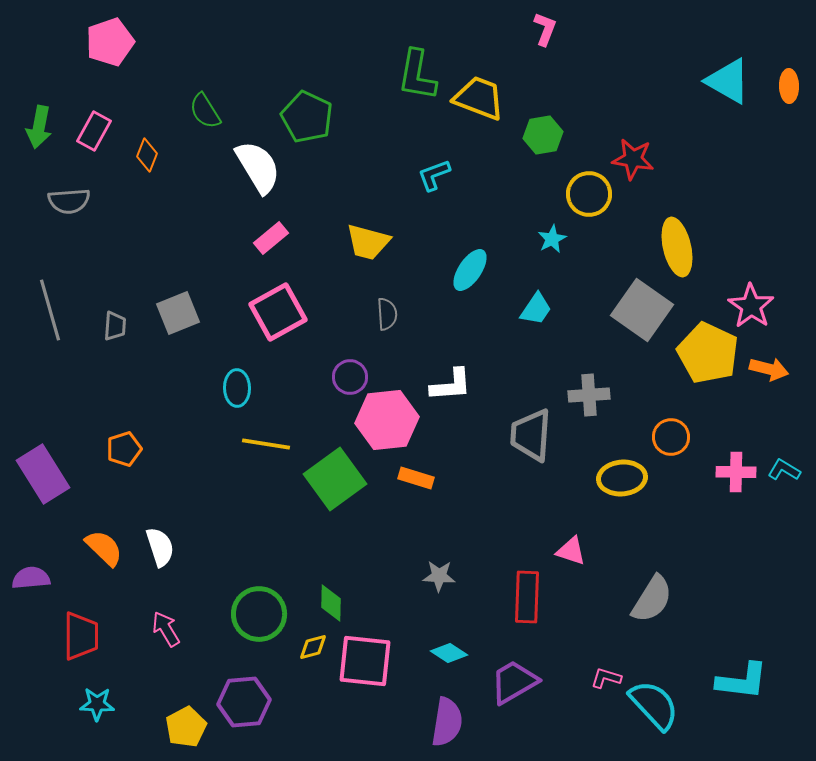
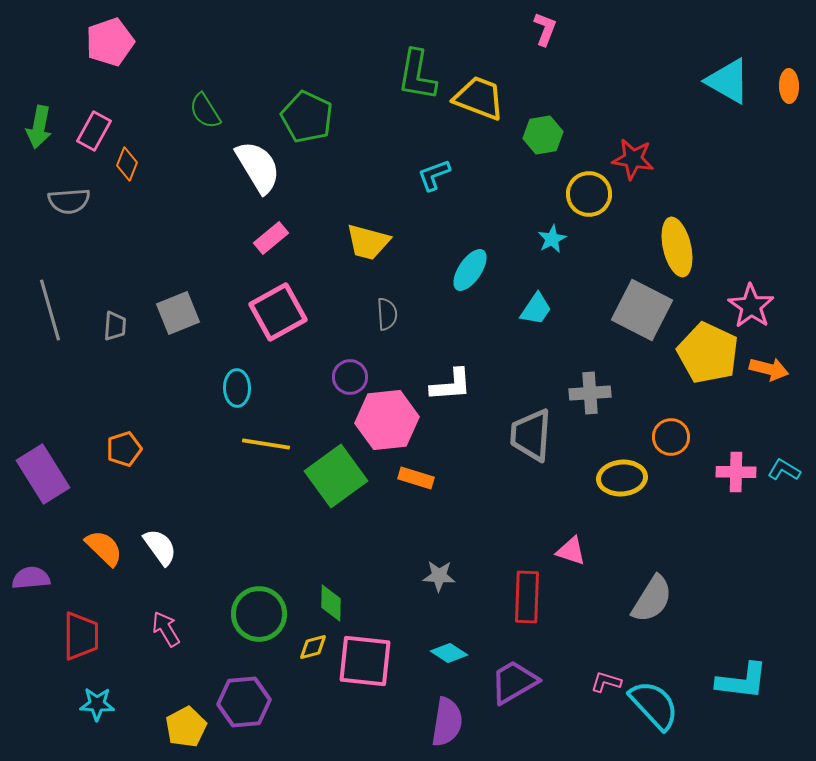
orange diamond at (147, 155): moved 20 px left, 9 px down
gray square at (642, 310): rotated 8 degrees counterclockwise
gray cross at (589, 395): moved 1 px right, 2 px up
green square at (335, 479): moved 1 px right, 3 px up
white semicircle at (160, 547): rotated 18 degrees counterclockwise
pink L-shape at (606, 678): moved 4 px down
